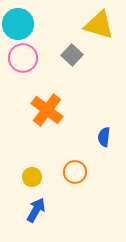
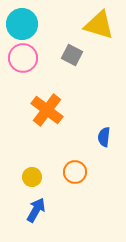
cyan circle: moved 4 px right
gray square: rotated 15 degrees counterclockwise
